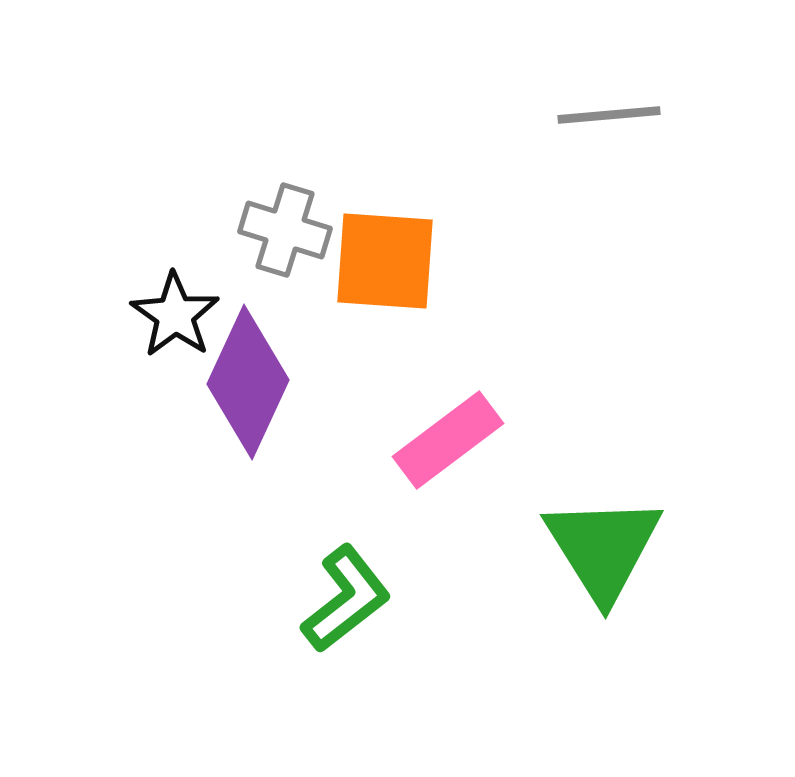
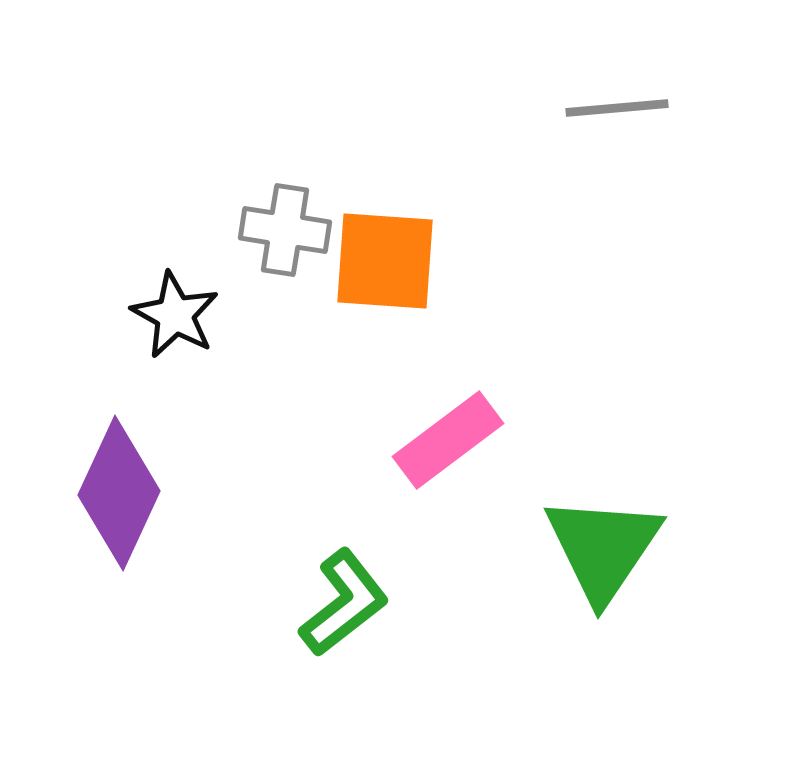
gray line: moved 8 px right, 7 px up
gray cross: rotated 8 degrees counterclockwise
black star: rotated 6 degrees counterclockwise
purple diamond: moved 129 px left, 111 px down
green triangle: rotated 6 degrees clockwise
green L-shape: moved 2 px left, 4 px down
